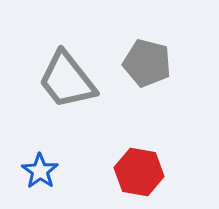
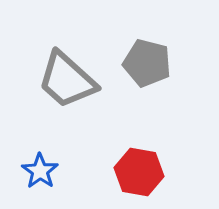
gray trapezoid: rotated 10 degrees counterclockwise
